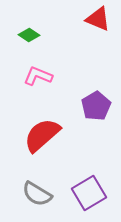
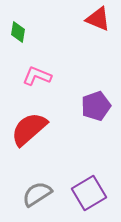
green diamond: moved 11 px left, 3 px up; rotated 65 degrees clockwise
pink L-shape: moved 1 px left
purple pentagon: rotated 12 degrees clockwise
red semicircle: moved 13 px left, 6 px up
gray semicircle: rotated 116 degrees clockwise
